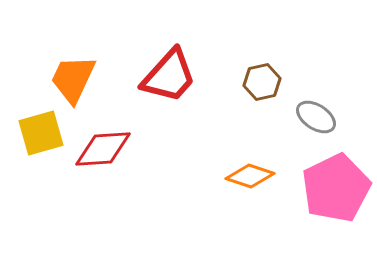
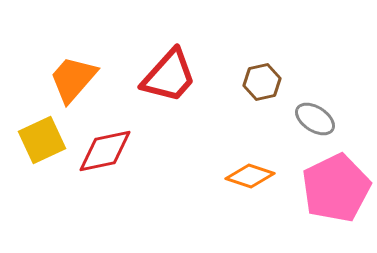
orange trapezoid: rotated 16 degrees clockwise
gray ellipse: moved 1 px left, 2 px down
yellow square: moved 1 px right, 7 px down; rotated 9 degrees counterclockwise
red diamond: moved 2 px right, 2 px down; rotated 8 degrees counterclockwise
